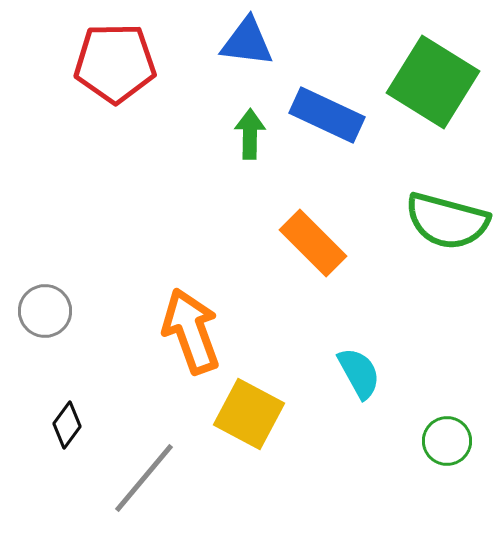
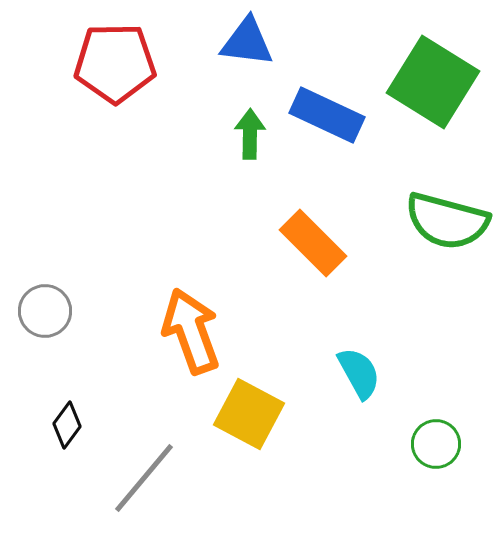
green circle: moved 11 px left, 3 px down
